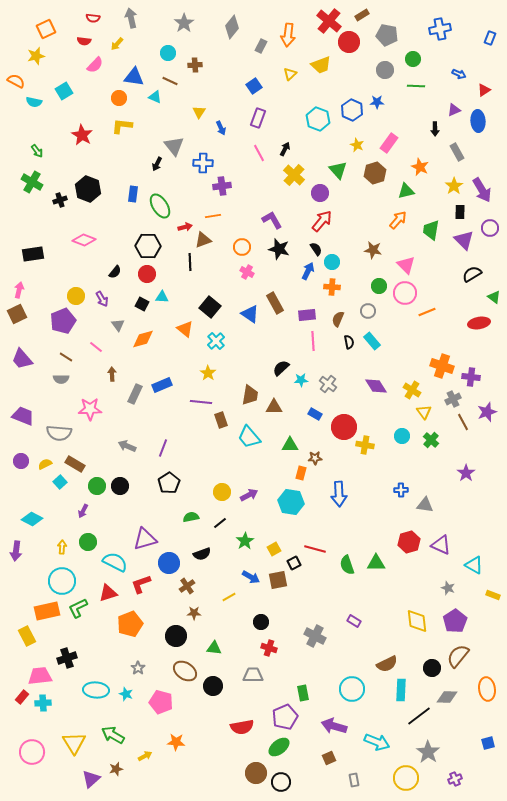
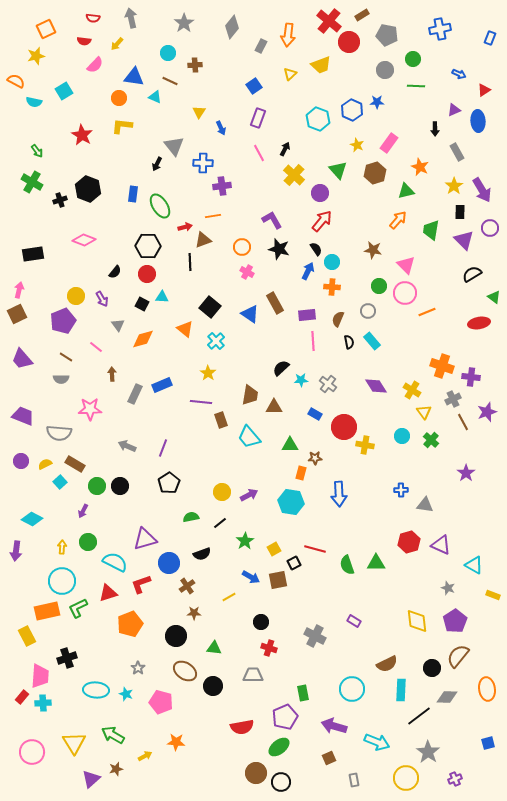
pink trapezoid at (40, 676): rotated 100 degrees clockwise
